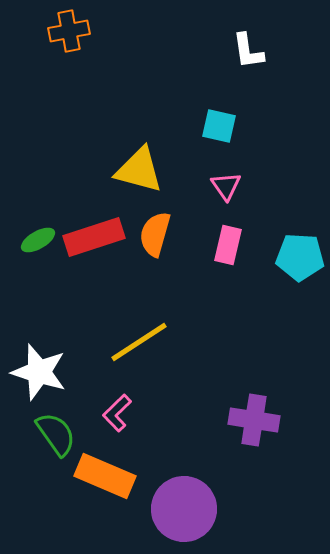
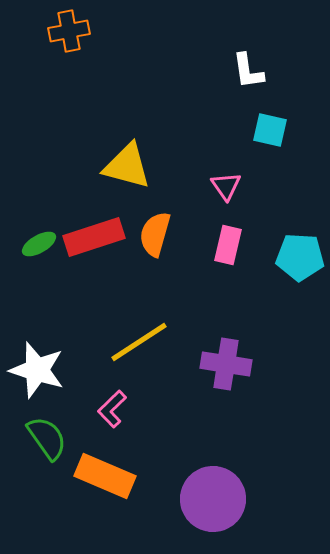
white L-shape: moved 20 px down
cyan square: moved 51 px right, 4 px down
yellow triangle: moved 12 px left, 4 px up
green ellipse: moved 1 px right, 4 px down
white star: moved 2 px left, 2 px up
pink L-shape: moved 5 px left, 4 px up
purple cross: moved 28 px left, 56 px up
green semicircle: moved 9 px left, 4 px down
purple circle: moved 29 px right, 10 px up
